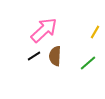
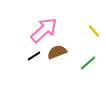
yellow line: moved 1 px left, 1 px up; rotated 72 degrees counterclockwise
brown semicircle: moved 2 px right, 4 px up; rotated 66 degrees clockwise
